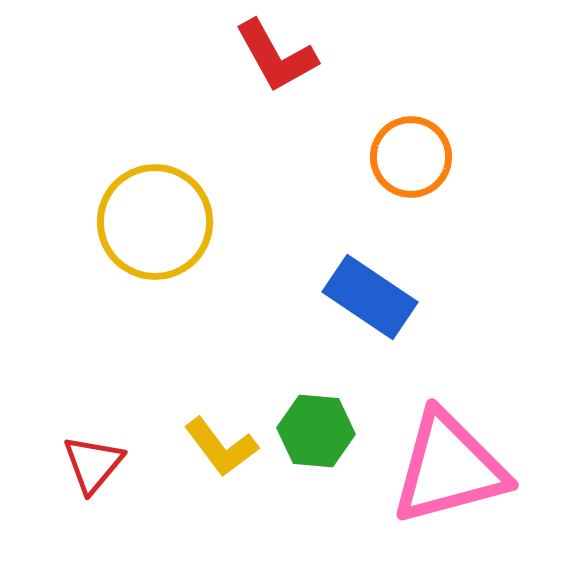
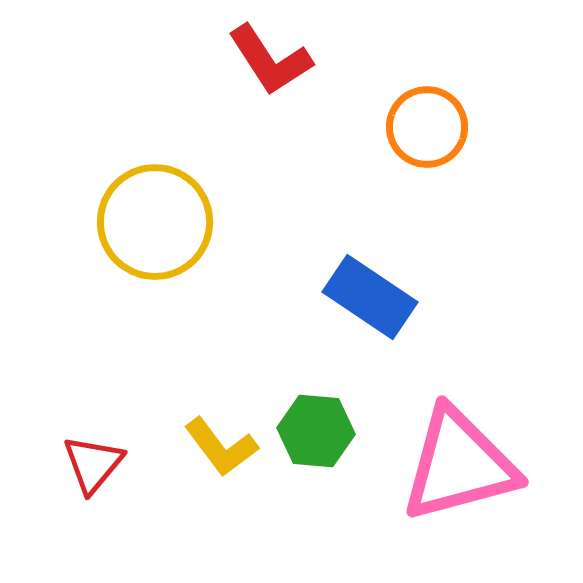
red L-shape: moved 6 px left, 4 px down; rotated 4 degrees counterclockwise
orange circle: moved 16 px right, 30 px up
pink triangle: moved 10 px right, 3 px up
